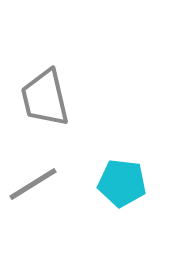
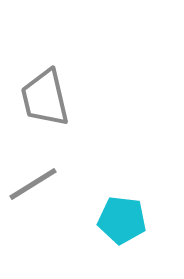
cyan pentagon: moved 37 px down
